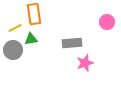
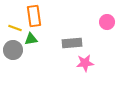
orange rectangle: moved 2 px down
yellow line: rotated 48 degrees clockwise
pink star: rotated 12 degrees clockwise
